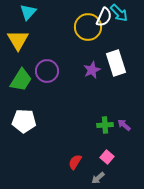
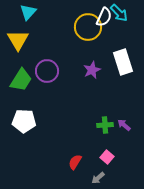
white rectangle: moved 7 px right, 1 px up
